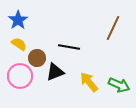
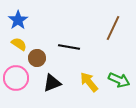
black triangle: moved 3 px left, 11 px down
pink circle: moved 4 px left, 2 px down
green arrow: moved 5 px up
